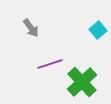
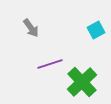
cyan square: moved 2 px left; rotated 12 degrees clockwise
